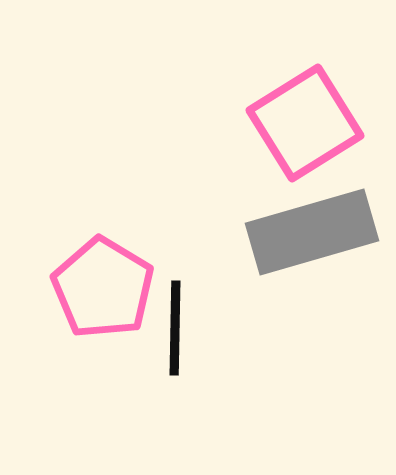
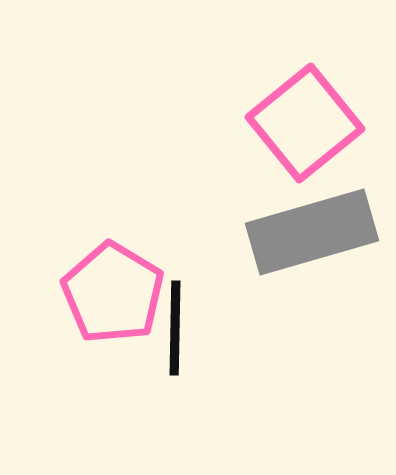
pink square: rotated 7 degrees counterclockwise
pink pentagon: moved 10 px right, 5 px down
